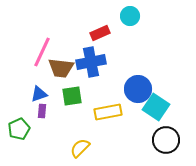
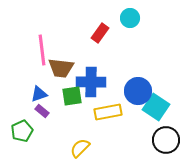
cyan circle: moved 2 px down
red rectangle: rotated 30 degrees counterclockwise
pink line: moved 2 px up; rotated 32 degrees counterclockwise
blue cross: moved 20 px down; rotated 12 degrees clockwise
blue circle: moved 2 px down
purple rectangle: rotated 56 degrees counterclockwise
green pentagon: moved 3 px right, 2 px down
